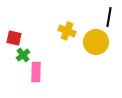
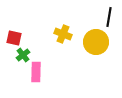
yellow cross: moved 4 px left, 3 px down
